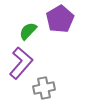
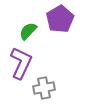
purple L-shape: rotated 16 degrees counterclockwise
